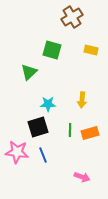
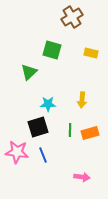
yellow rectangle: moved 3 px down
pink arrow: rotated 14 degrees counterclockwise
